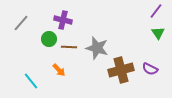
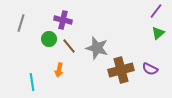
gray line: rotated 24 degrees counterclockwise
green triangle: rotated 24 degrees clockwise
brown line: moved 1 px up; rotated 49 degrees clockwise
orange arrow: rotated 56 degrees clockwise
cyan line: moved 1 px right, 1 px down; rotated 30 degrees clockwise
